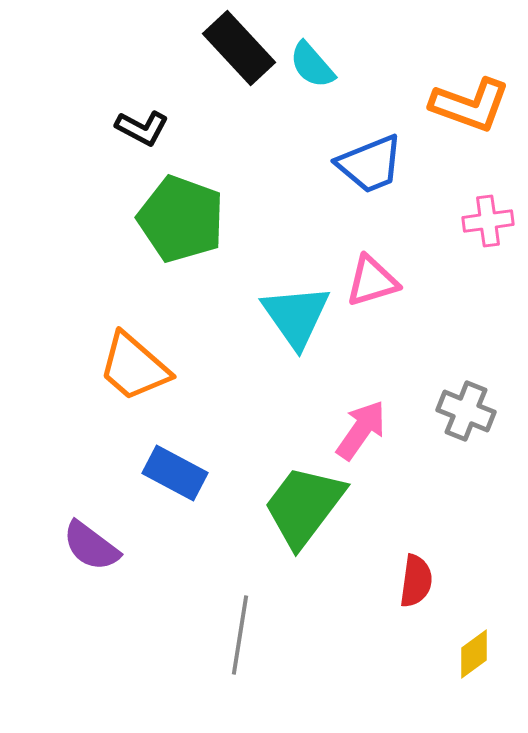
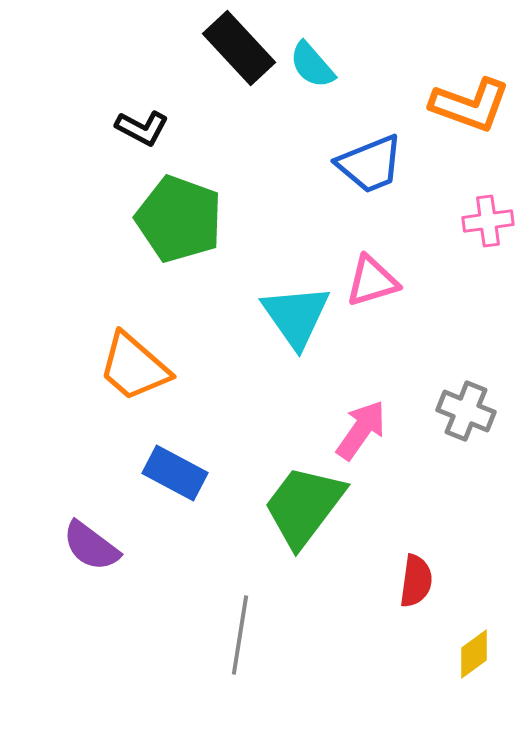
green pentagon: moved 2 px left
